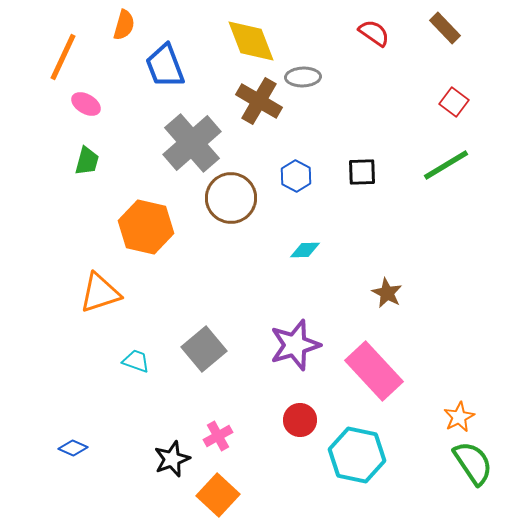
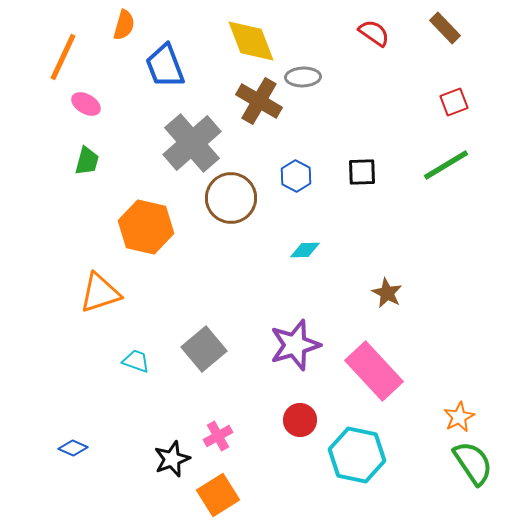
red square: rotated 32 degrees clockwise
orange square: rotated 15 degrees clockwise
